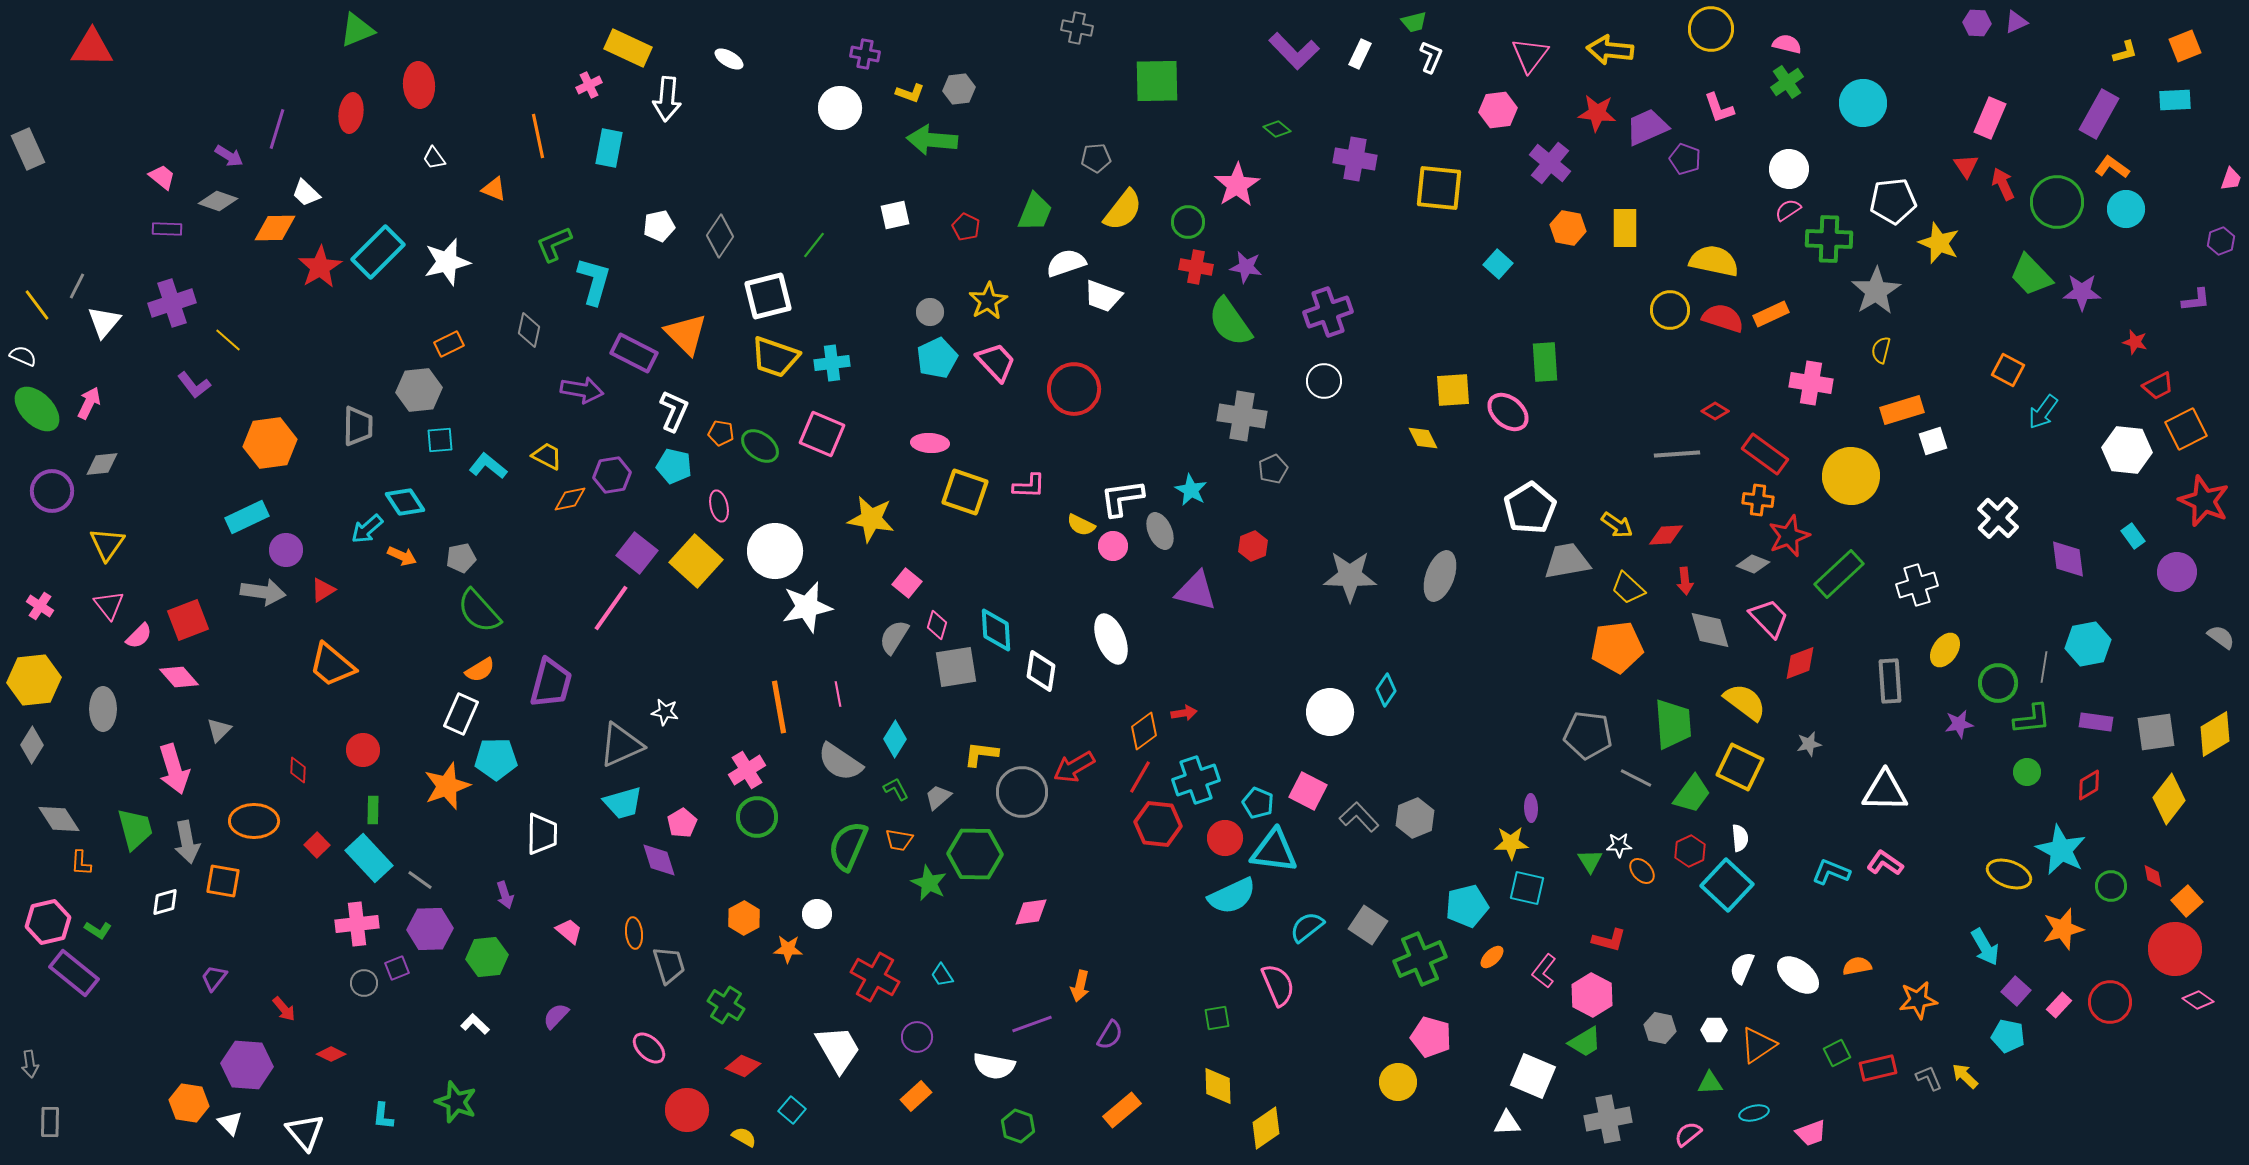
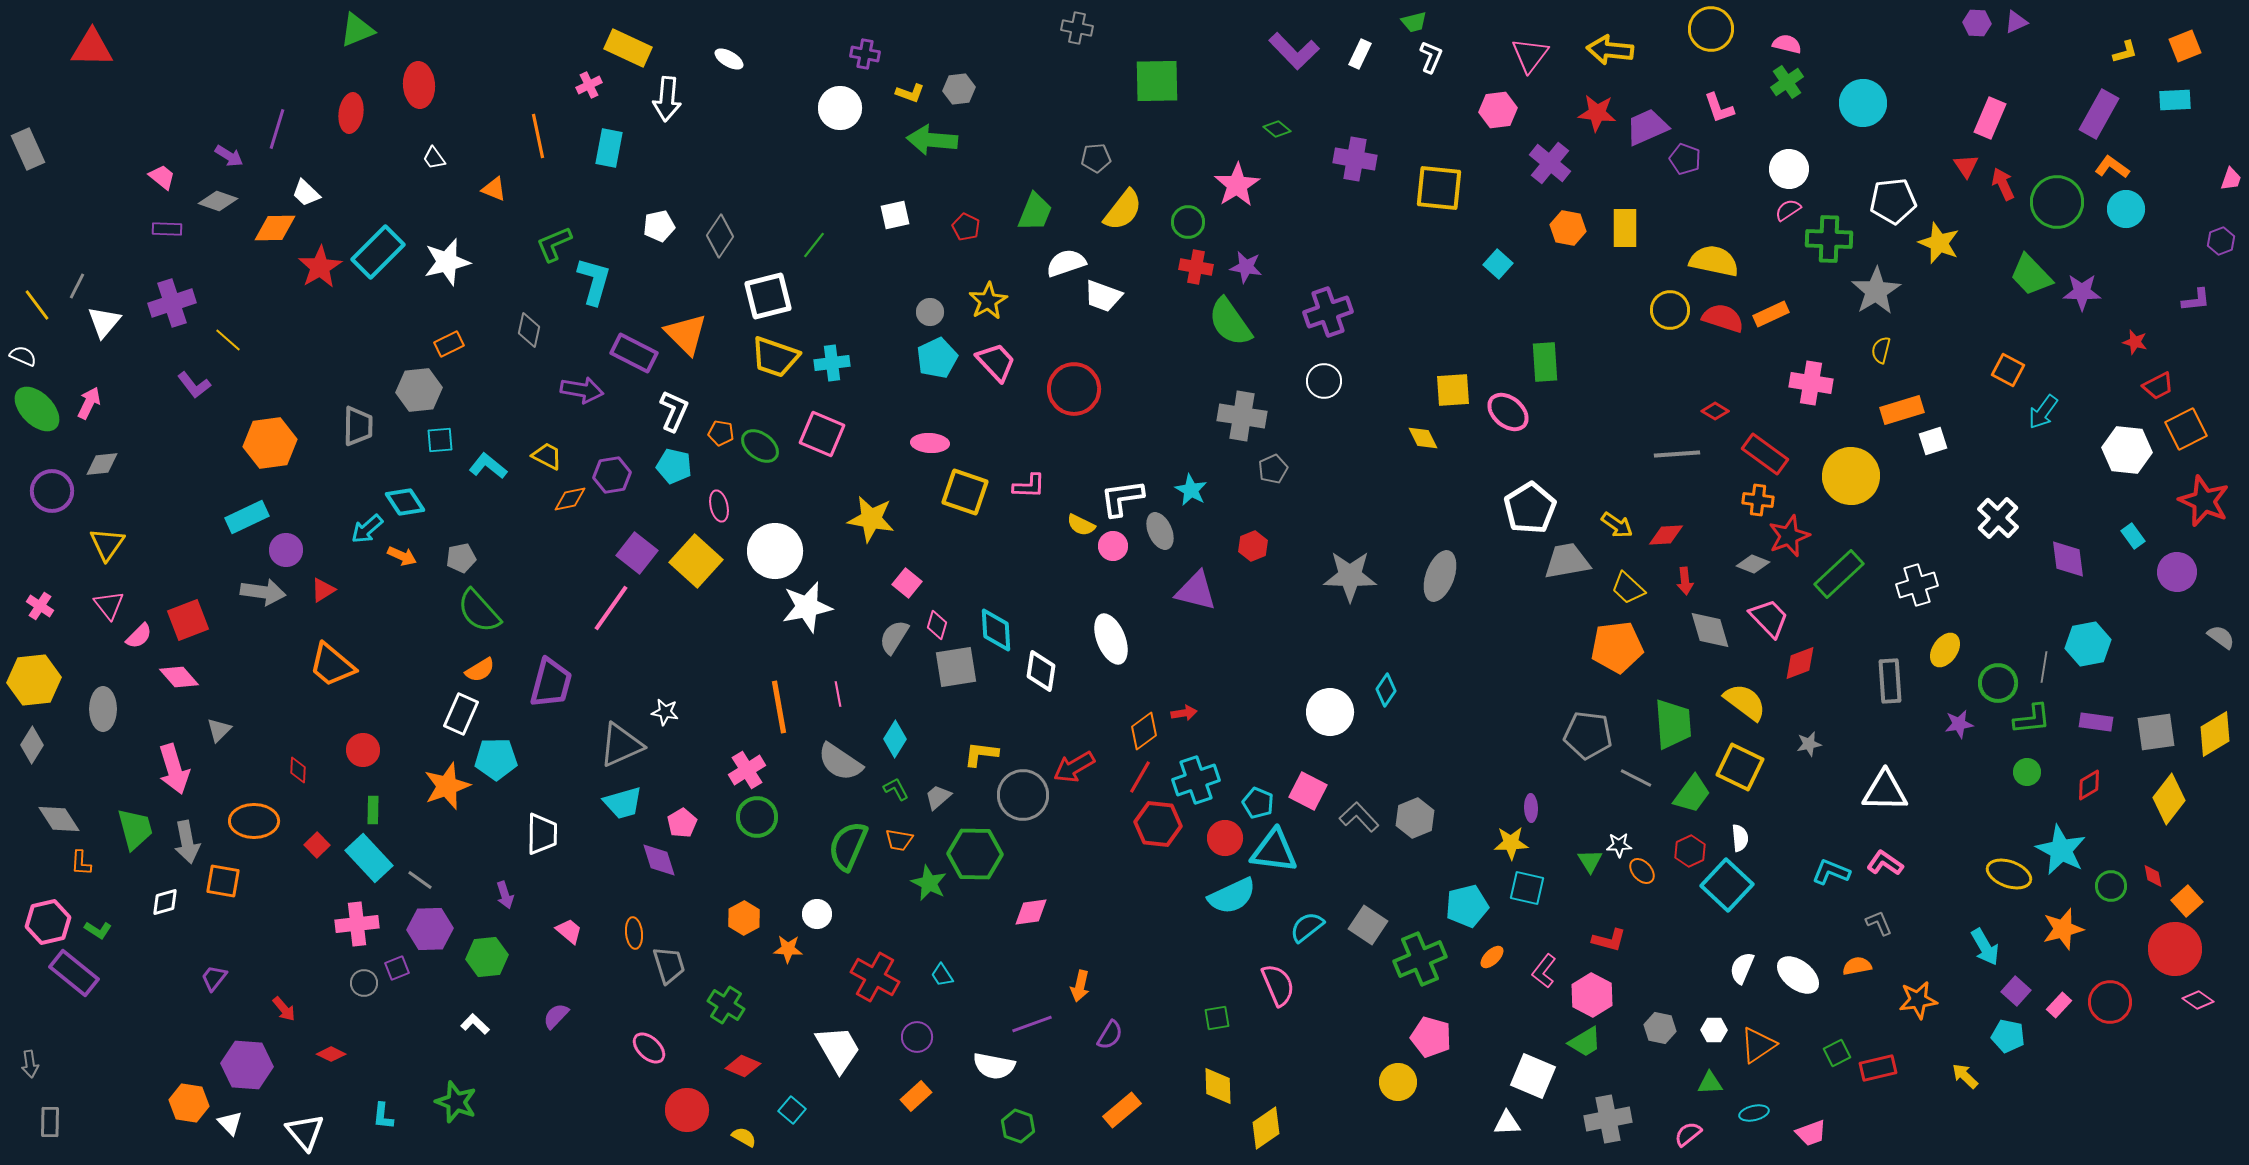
gray circle at (1022, 792): moved 1 px right, 3 px down
gray L-shape at (1929, 1078): moved 50 px left, 155 px up
